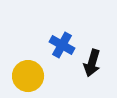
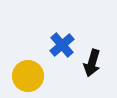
blue cross: rotated 20 degrees clockwise
